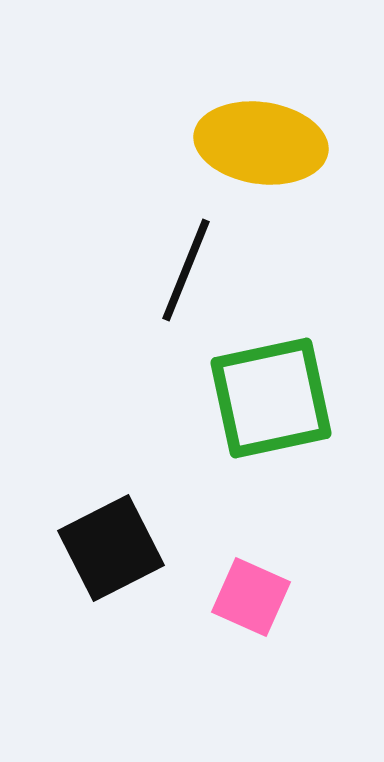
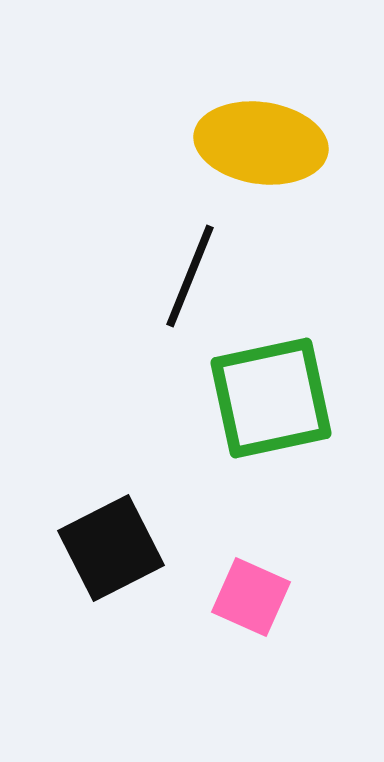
black line: moved 4 px right, 6 px down
